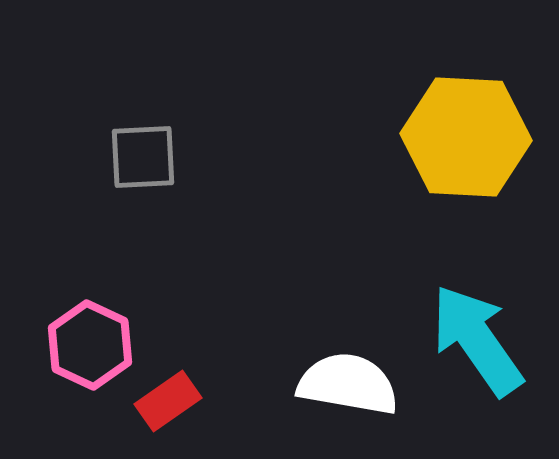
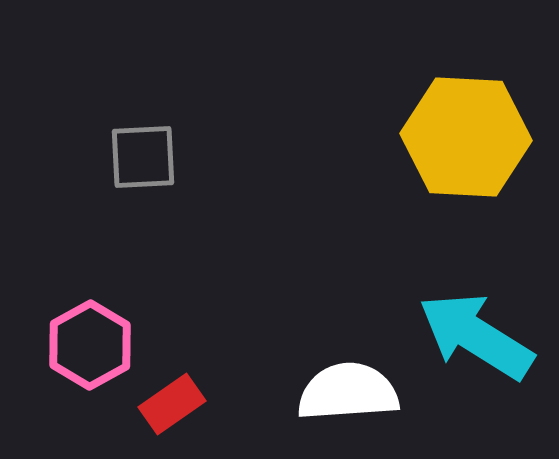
cyan arrow: moved 1 px left, 4 px up; rotated 23 degrees counterclockwise
pink hexagon: rotated 6 degrees clockwise
white semicircle: moved 8 px down; rotated 14 degrees counterclockwise
red rectangle: moved 4 px right, 3 px down
